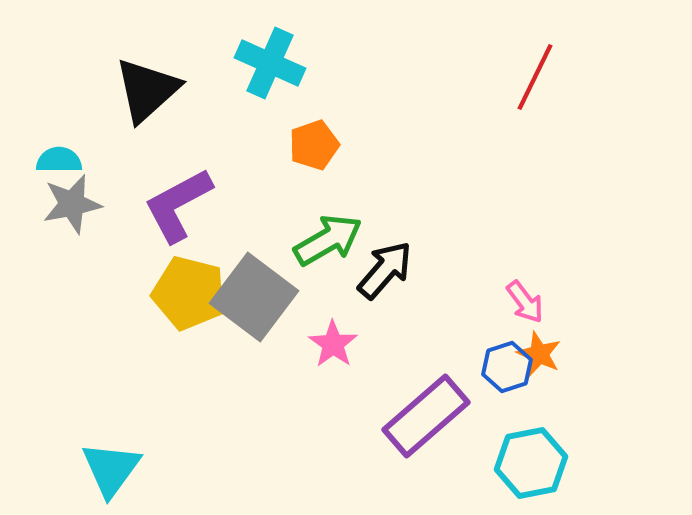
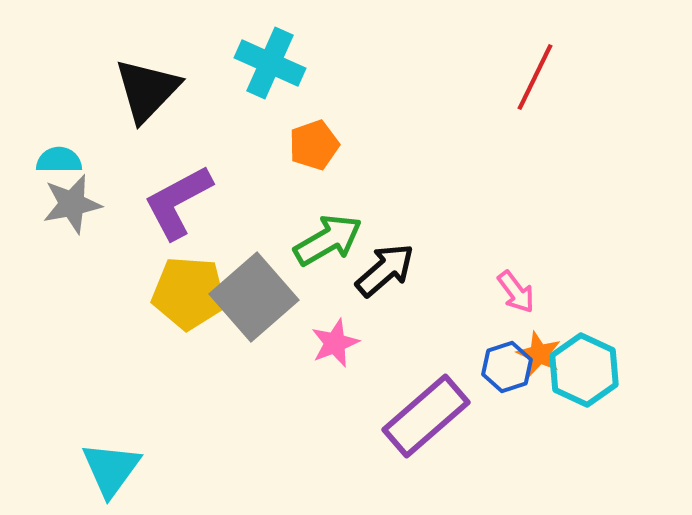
black triangle: rotated 4 degrees counterclockwise
purple L-shape: moved 3 px up
black arrow: rotated 8 degrees clockwise
yellow pentagon: rotated 10 degrees counterclockwise
gray square: rotated 12 degrees clockwise
pink arrow: moved 9 px left, 10 px up
pink star: moved 2 px right, 1 px up; rotated 15 degrees clockwise
cyan hexagon: moved 53 px right, 93 px up; rotated 24 degrees counterclockwise
